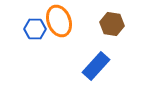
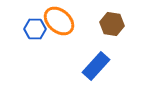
orange ellipse: rotated 28 degrees counterclockwise
